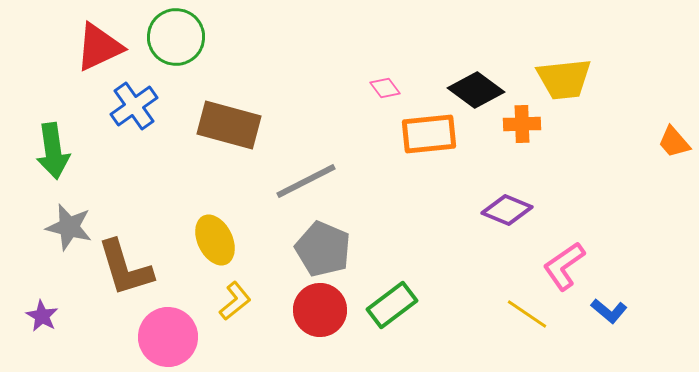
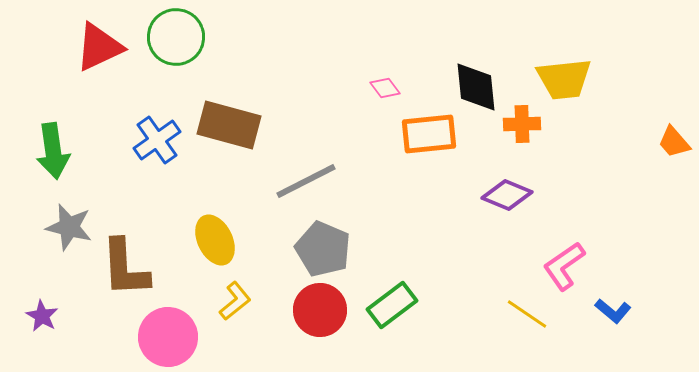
black diamond: moved 3 px up; rotated 48 degrees clockwise
blue cross: moved 23 px right, 34 px down
purple diamond: moved 15 px up
brown L-shape: rotated 14 degrees clockwise
blue L-shape: moved 4 px right
